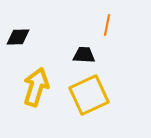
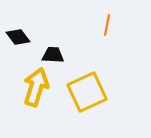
black diamond: rotated 55 degrees clockwise
black trapezoid: moved 31 px left
yellow square: moved 2 px left, 3 px up
